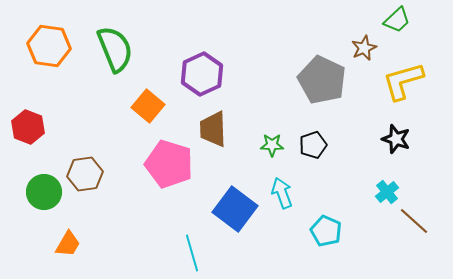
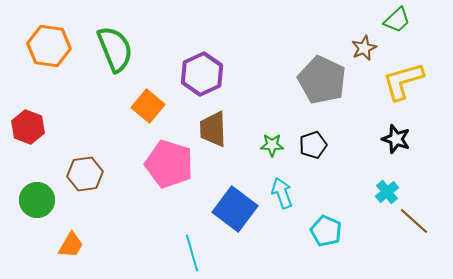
green circle: moved 7 px left, 8 px down
orange trapezoid: moved 3 px right, 1 px down
